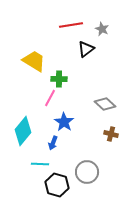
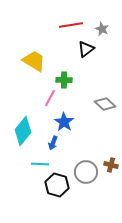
green cross: moved 5 px right, 1 px down
brown cross: moved 31 px down
gray circle: moved 1 px left
